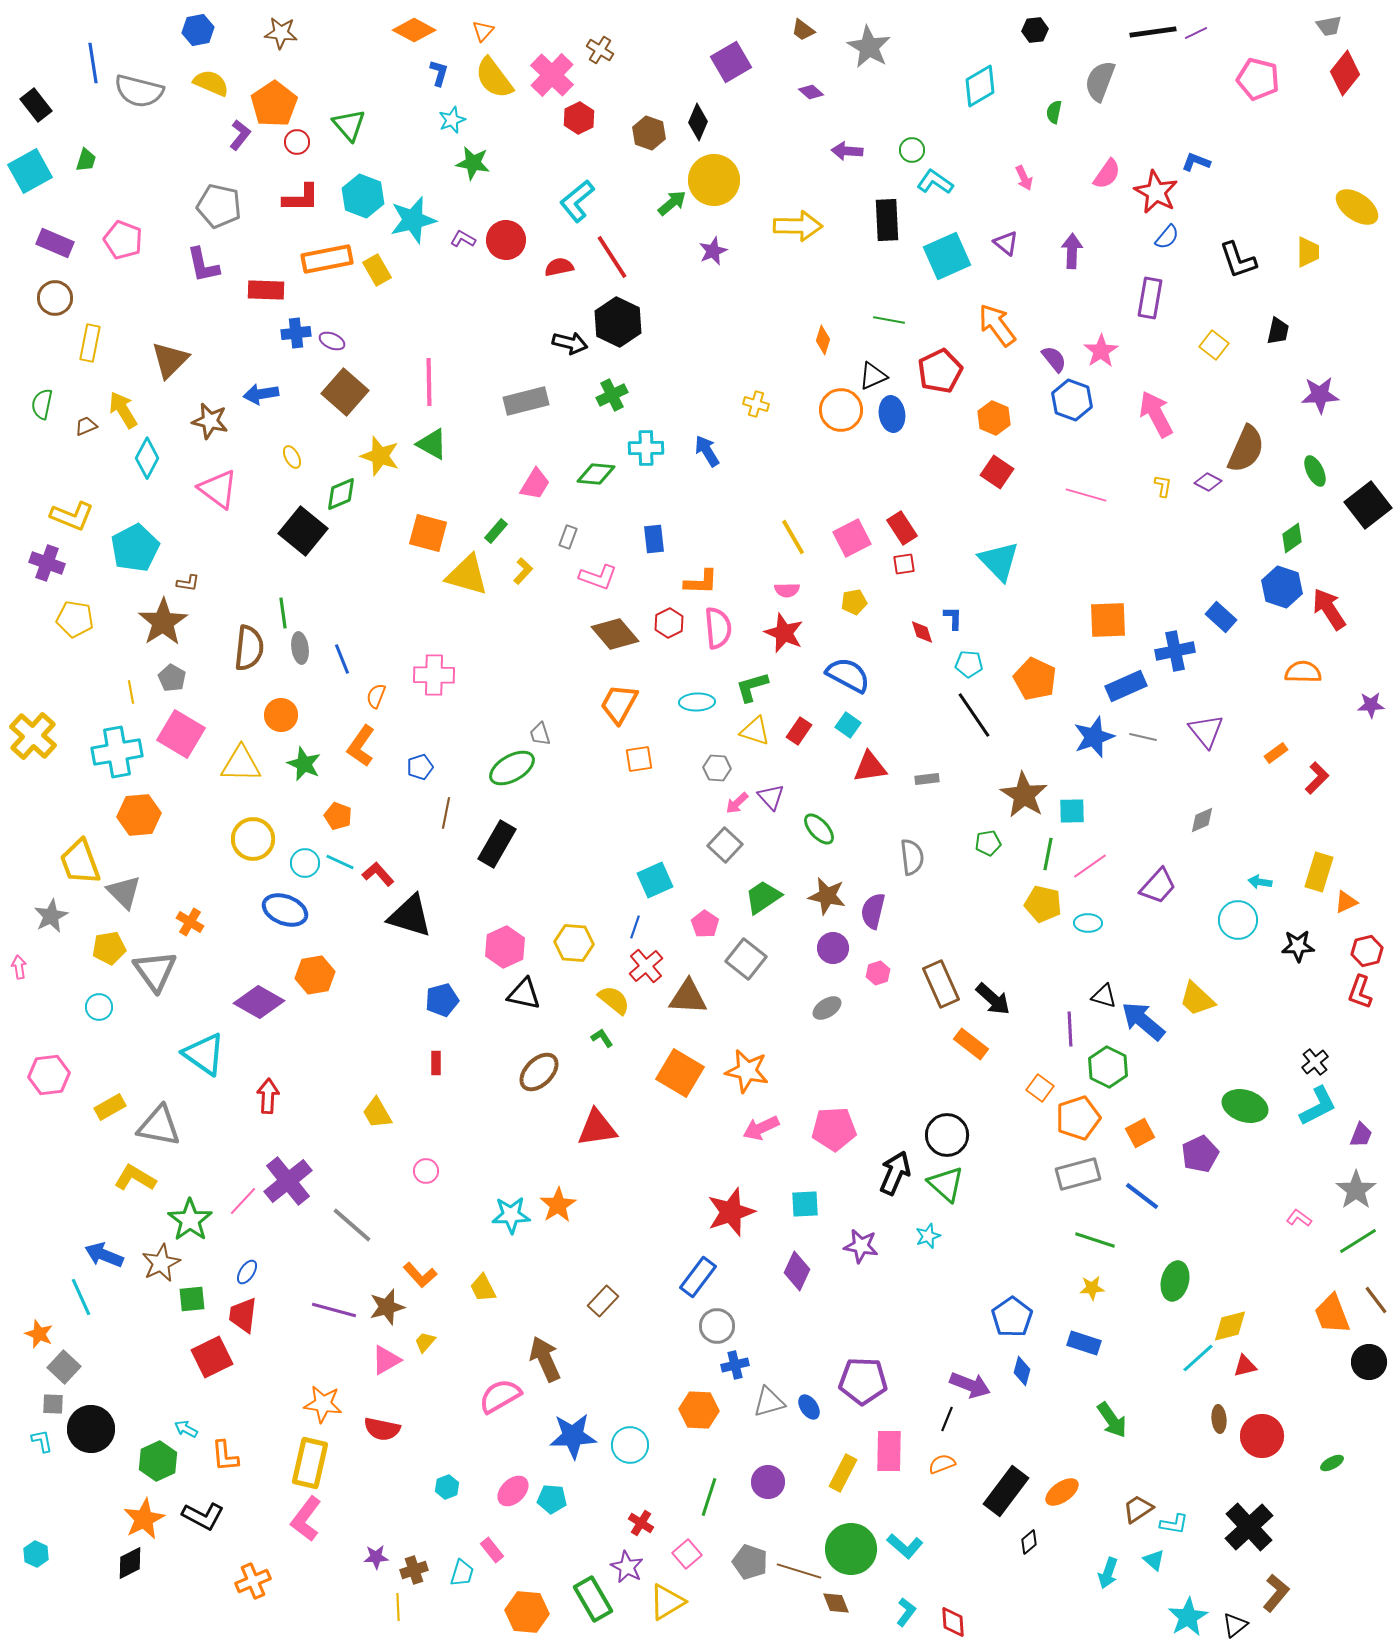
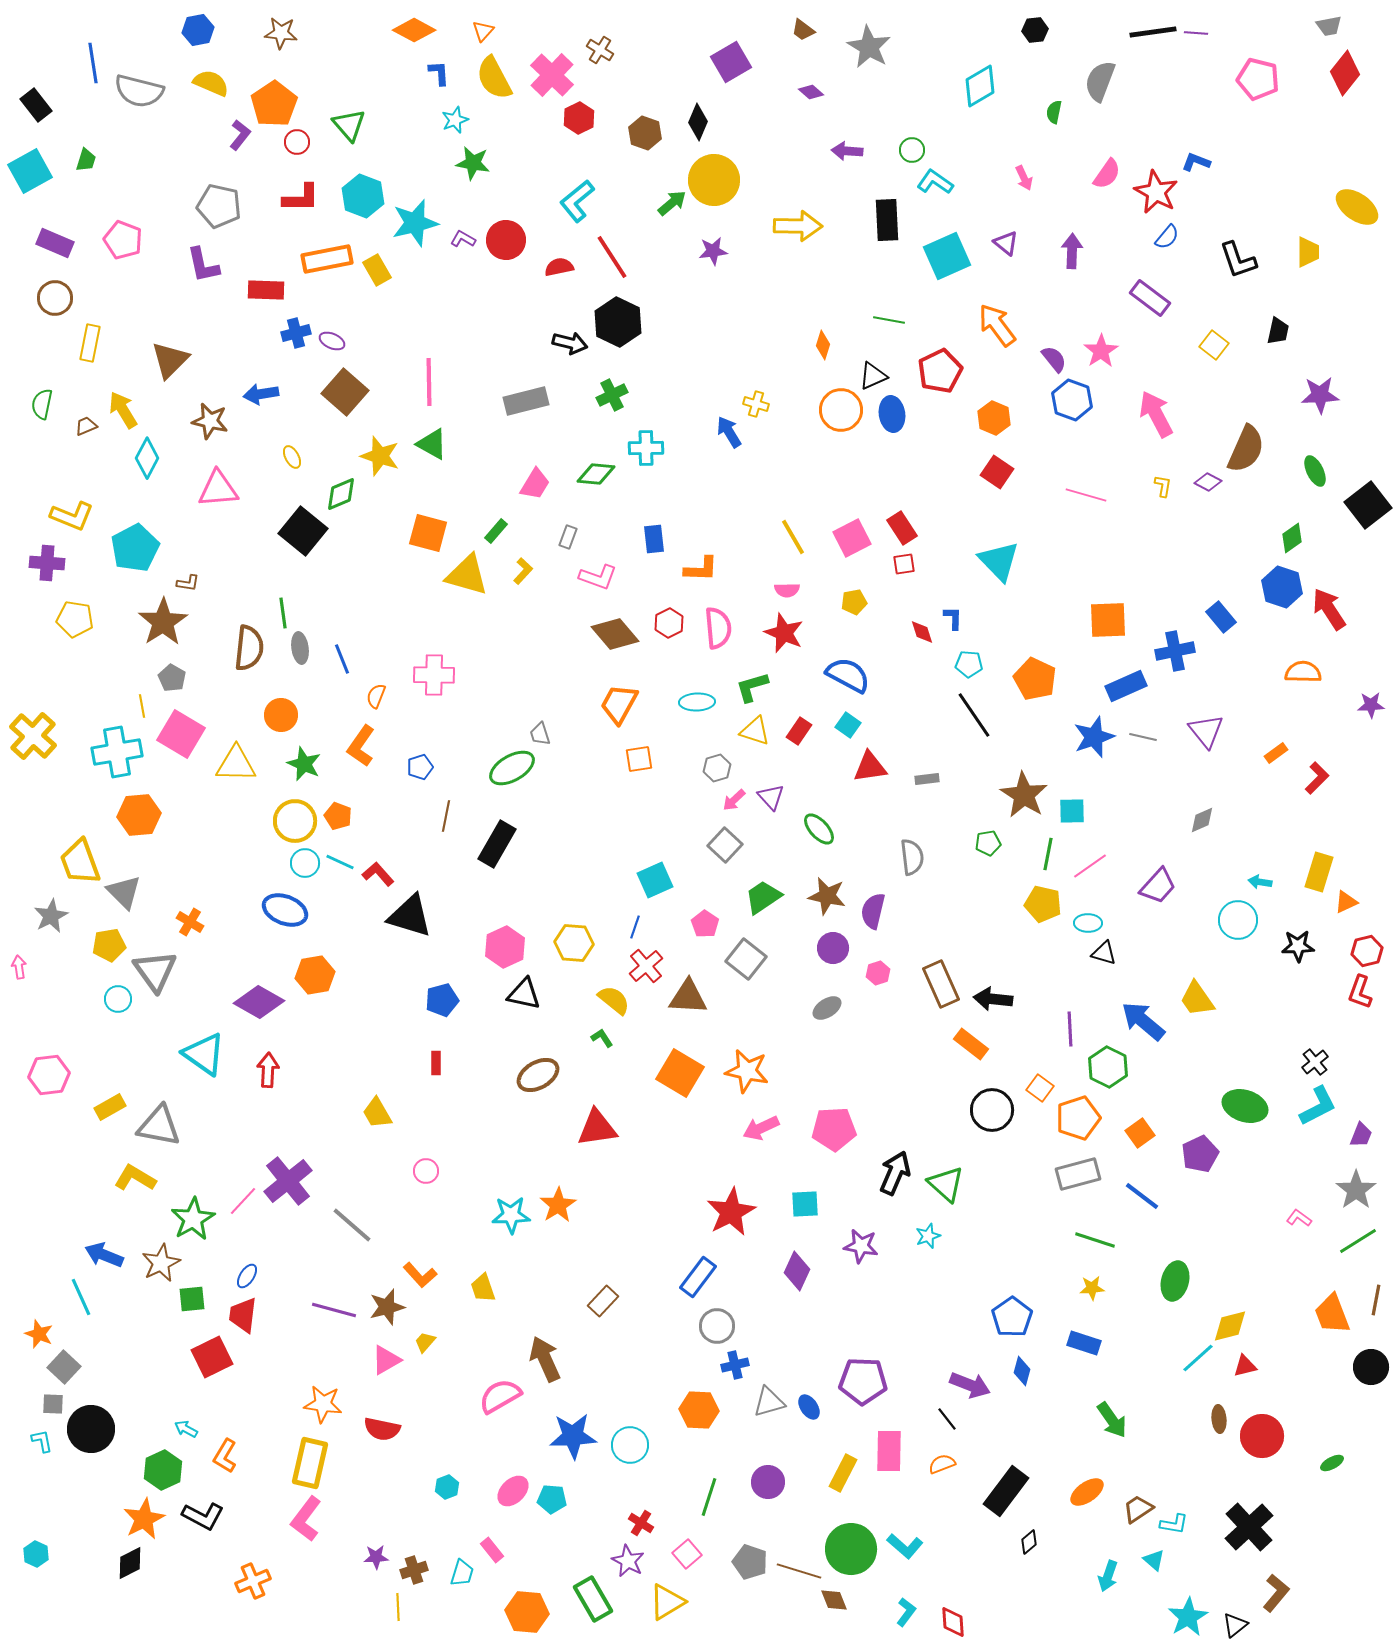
purple line at (1196, 33): rotated 30 degrees clockwise
blue L-shape at (439, 73): rotated 20 degrees counterclockwise
yellow semicircle at (494, 78): rotated 9 degrees clockwise
cyan star at (452, 120): moved 3 px right
brown hexagon at (649, 133): moved 4 px left
cyan star at (413, 220): moved 2 px right, 3 px down
purple star at (713, 251): rotated 16 degrees clockwise
purple rectangle at (1150, 298): rotated 63 degrees counterclockwise
blue cross at (296, 333): rotated 8 degrees counterclockwise
orange diamond at (823, 340): moved 5 px down
blue arrow at (707, 451): moved 22 px right, 19 px up
pink triangle at (218, 489): rotated 42 degrees counterclockwise
purple cross at (47, 563): rotated 16 degrees counterclockwise
orange L-shape at (701, 582): moved 13 px up
blue rectangle at (1221, 617): rotated 8 degrees clockwise
yellow line at (131, 692): moved 11 px right, 14 px down
yellow triangle at (241, 764): moved 5 px left
gray hexagon at (717, 768): rotated 20 degrees counterclockwise
pink arrow at (737, 803): moved 3 px left, 3 px up
brown line at (446, 813): moved 3 px down
yellow circle at (253, 839): moved 42 px right, 18 px up
yellow pentagon at (109, 948): moved 3 px up
black triangle at (1104, 996): moved 43 px up
black arrow at (993, 999): rotated 144 degrees clockwise
yellow trapezoid at (1197, 999): rotated 12 degrees clockwise
cyan circle at (99, 1007): moved 19 px right, 8 px up
brown ellipse at (539, 1072): moved 1 px left, 3 px down; rotated 15 degrees clockwise
red arrow at (268, 1096): moved 26 px up
orange square at (1140, 1133): rotated 8 degrees counterclockwise
black circle at (947, 1135): moved 45 px right, 25 px up
red star at (731, 1212): rotated 9 degrees counterclockwise
green star at (190, 1220): moved 3 px right, 1 px up; rotated 6 degrees clockwise
blue ellipse at (247, 1272): moved 4 px down
yellow trapezoid at (483, 1288): rotated 8 degrees clockwise
brown line at (1376, 1300): rotated 48 degrees clockwise
black circle at (1369, 1362): moved 2 px right, 5 px down
black line at (947, 1419): rotated 60 degrees counterclockwise
orange L-shape at (225, 1456): rotated 36 degrees clockwise
green hexagon at (158, 1461): moved 5 px right, 9 px down
orange ellipse at (1062, 1492): moved 25 px right
purple star at (627, 1567): moved 1 px right, 6 px up
cyan arrow at (1108, 1573): moved 3 px down
brown diamond at (836, 1603): moved 2 px left, 3 px up
